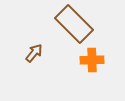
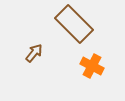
orange cross: moved 6 px down; rotated 30 degrees clockwise
